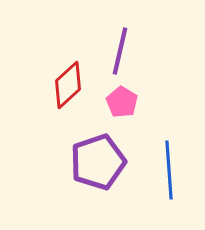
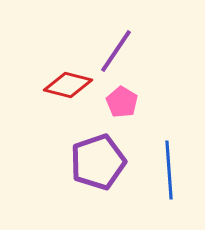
purple line: moved 4 px left; rotated 21 degrees clockwise
red diamond: rotated 57 degrees clockwise
